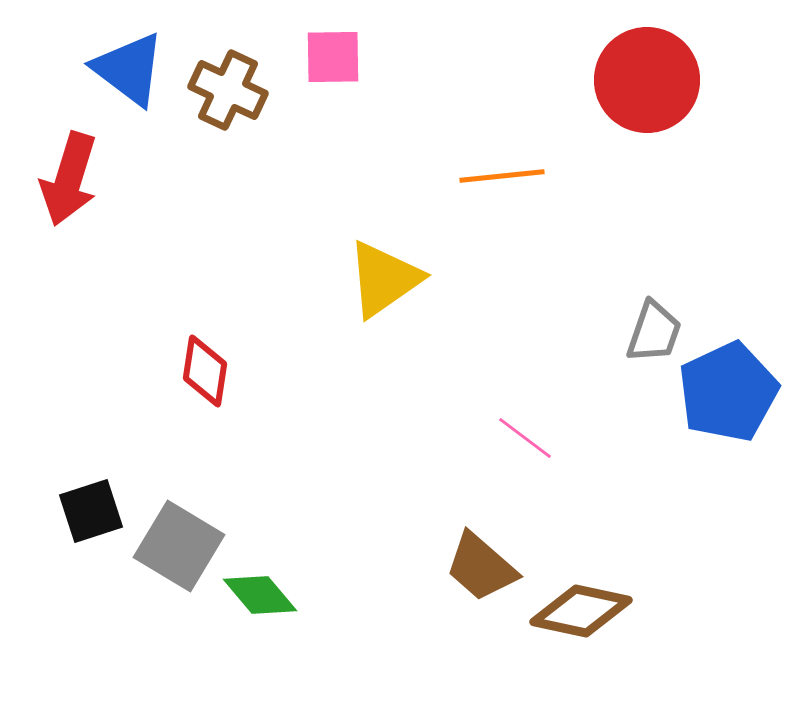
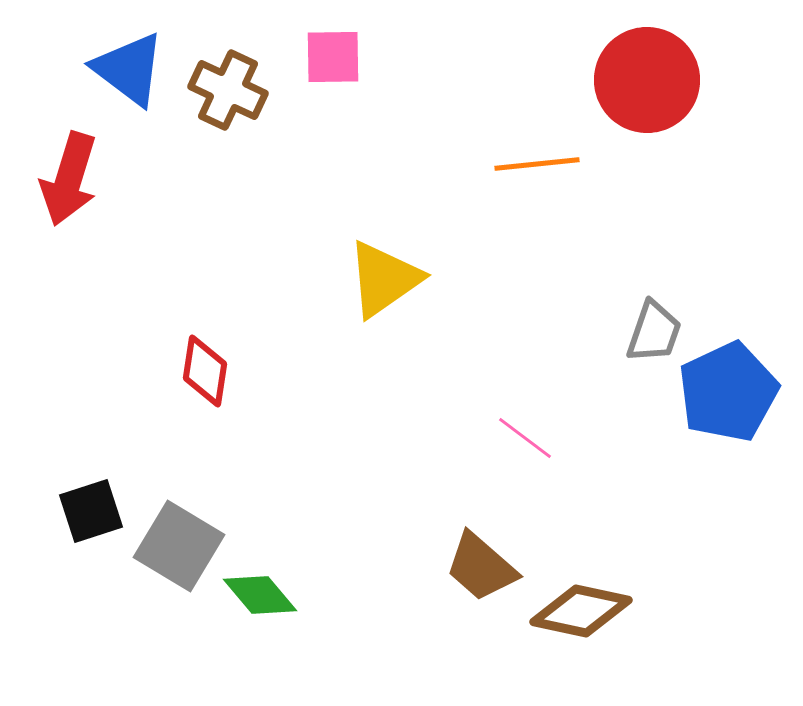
orange line: moved 35 px right, 12 px up
